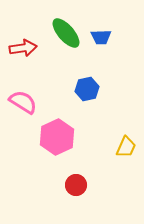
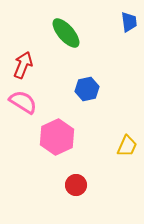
blue trapezoid: moved 28 px right, 15 px up; rotated 95 degrees counterclockwise
red arrow: moved 17 px down; rotated 60 degrees counterclockwise
yellow trapezoid: moved 1 px right, 1 px up
